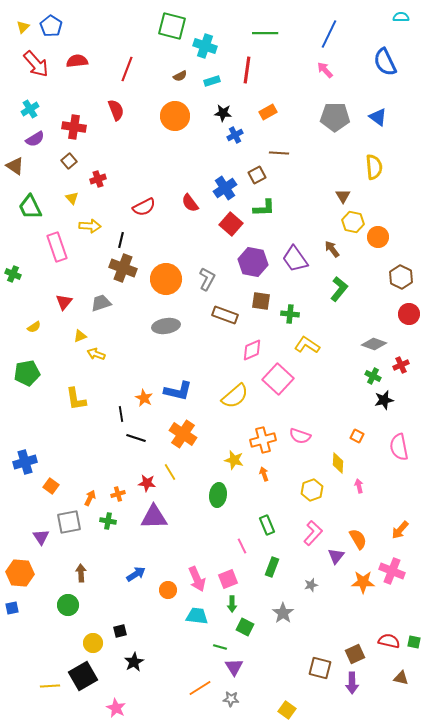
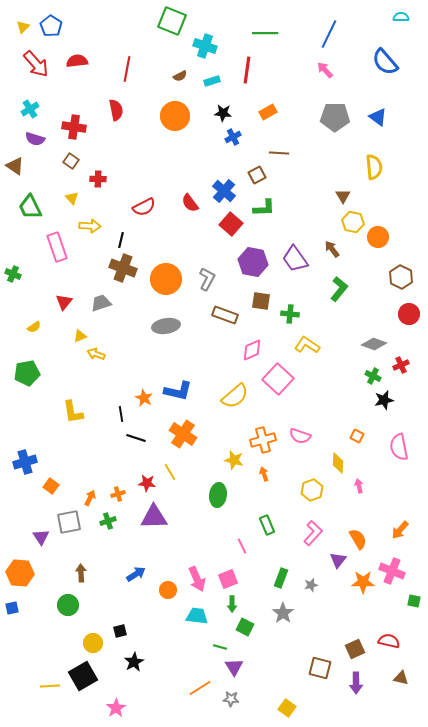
green square at (172, 26): moved 5 px up; rotated 8 degrees clockwise
blue semicircle at (385, 62): rotated 16 degrees counterclockwise
red line at (127, 69): rotated 10 degrees counterclockwise
red semicircle at (116, 110): rotated 10 degrees clockwise
blue cross at (235, 135): moved 2 px left, 2 px down
purple semicircle at (35, 139): rotated 48 degrees clockwise
brown square at (69, 161): moved 2 px right; rotated 14 degrees counterclockwise
red cross at (98, 179): rotated 21 degrees clockwise
blue cross at (225, 188): moved 1 px left, 3 px down; rotated 15 degrees counterclockwise
yellow L-shape at (76, 399): moved 3 px left, 13 px down
green cross at (108, 521): rotated 28 degrees counterclockwise
purple triangle at (336, 556): moved 2 px right, 4 px down
green rectangle at (272, 567): moved 9 px right, 11 px down
green square at (414, 642): moved 41 px up
brown square at (355, 654): moved 5 px up
purple arrow at (352, 683): moved 4 px right
pink star at (116, 708): rotated 12 degrees clockwise
yellow square at (287, 710): moved 2 px up
